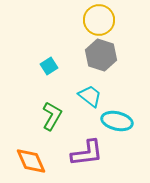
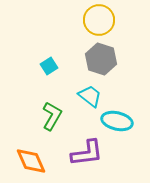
gray hexagon: moved 4 px down
